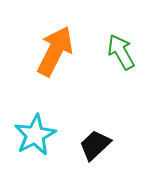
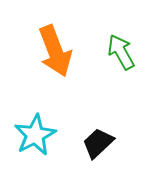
orange arrow: rotated 132 degrees clockwise
black trapezoid: moved 3 px right, 2 px up
